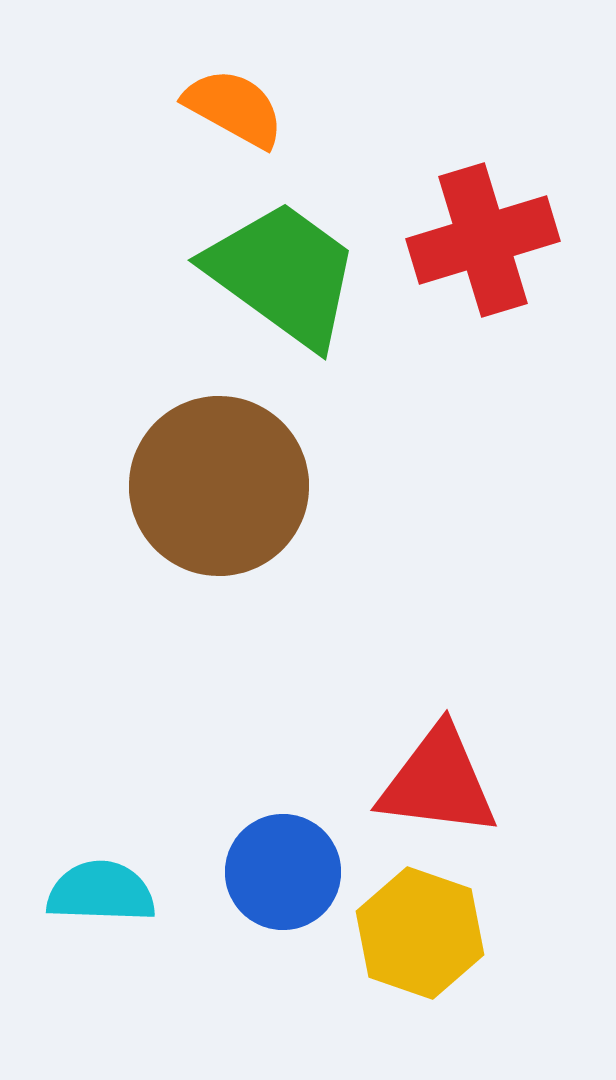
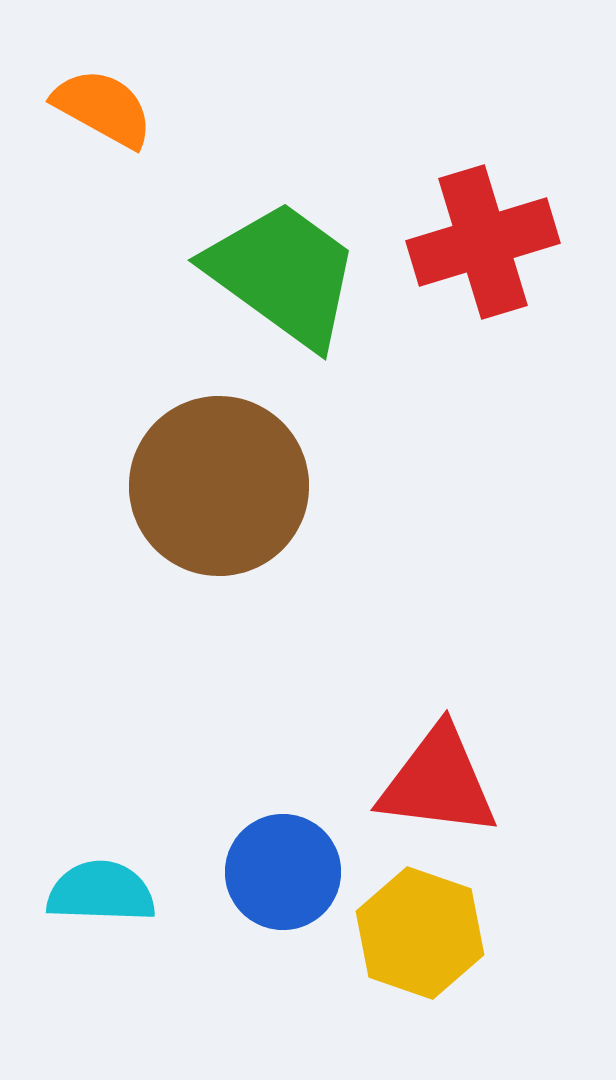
orange semicircle: moved 131 px left
red cross: moved 2 px down
